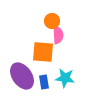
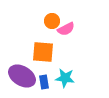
pink semicircle: moved 8 px right, 6 px up; rotated 66 degrees clockwise
purple ellipse: rotated 24 degrees counterclockwise
